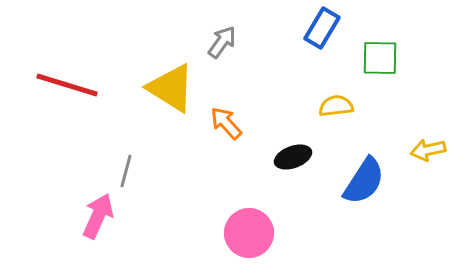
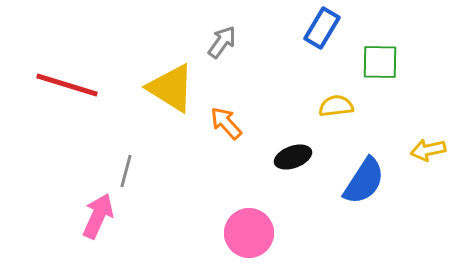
green square: moved 4 px down
